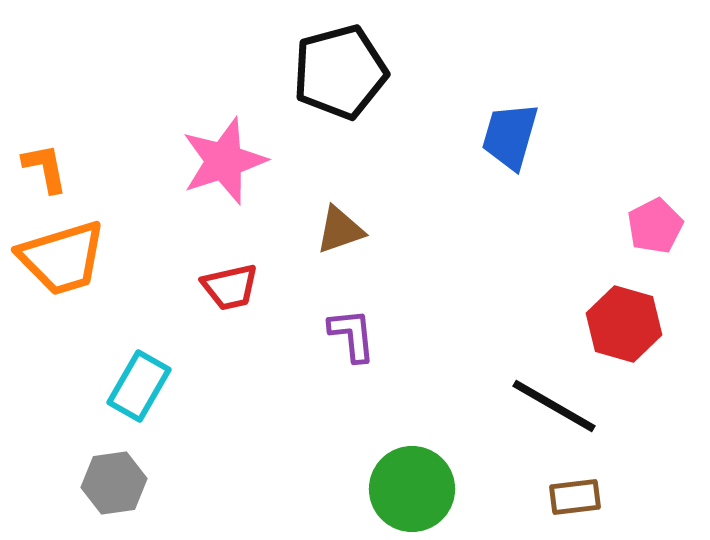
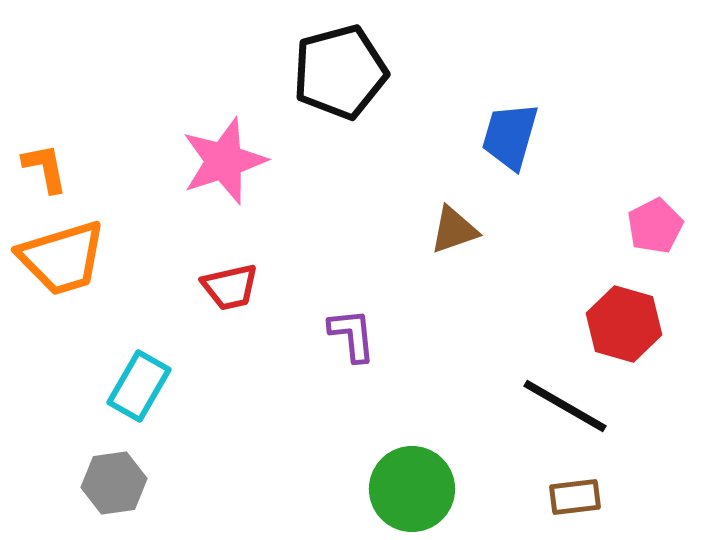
brown triangle: moved 114 px right
black line: moved 11 px right
